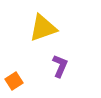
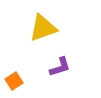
purple L-shape: moved 1 px down; rotated 50 degrees clockwise
